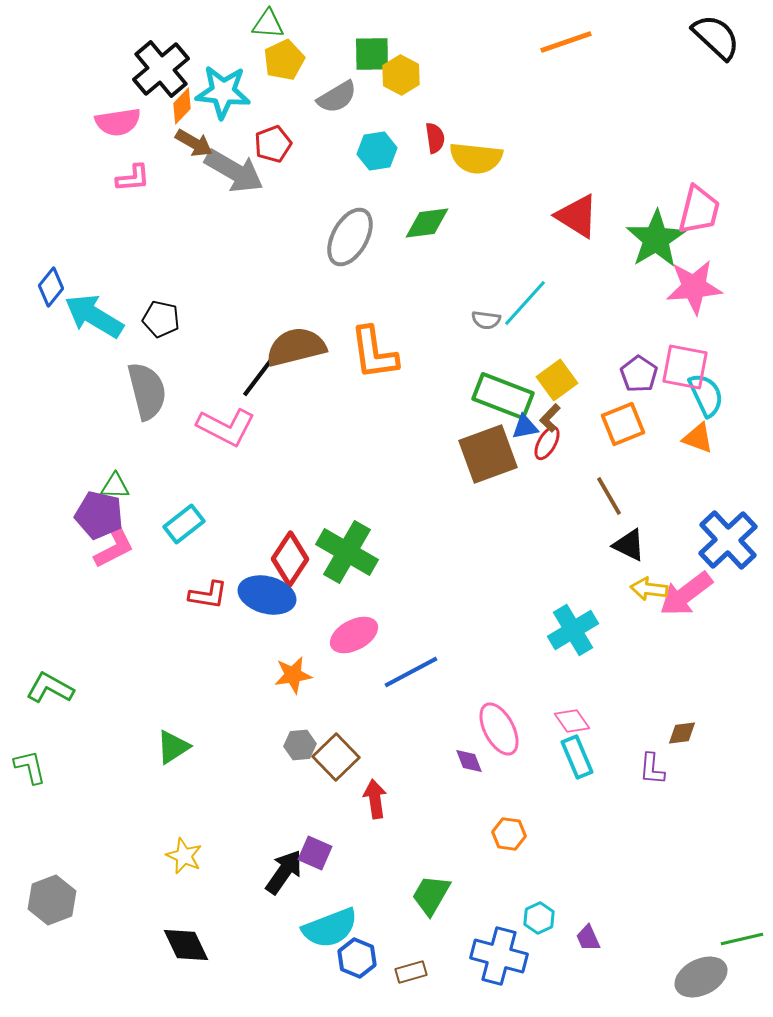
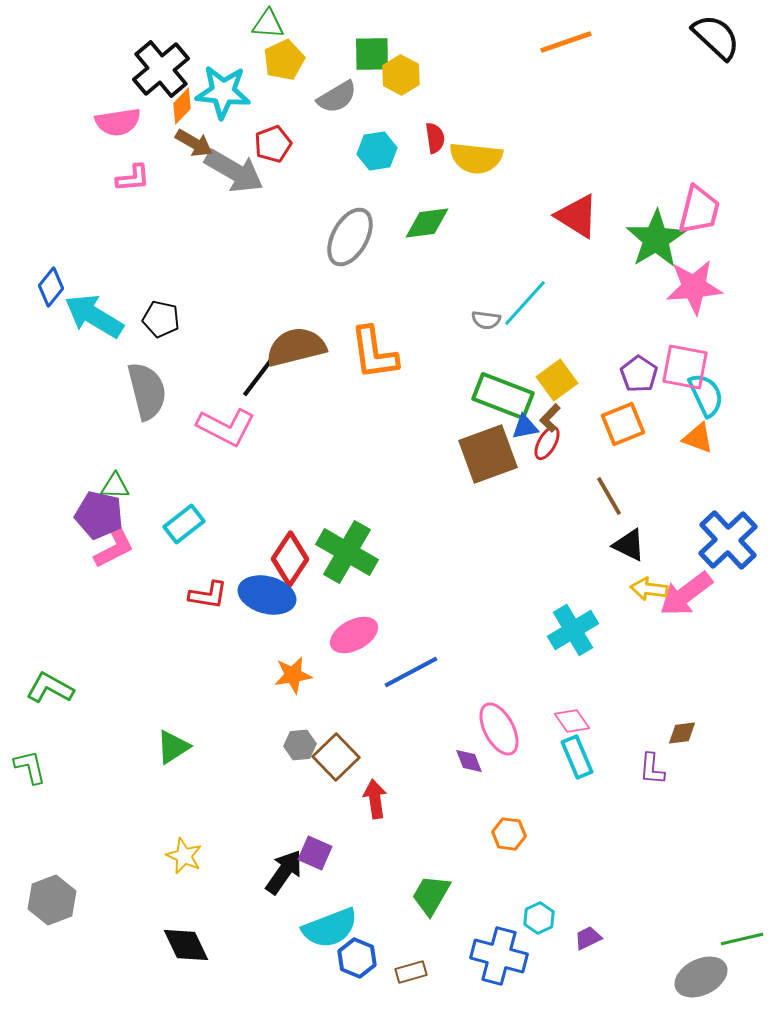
purple trapezoid at (588, 938): rotated 88 degrees clockwise
